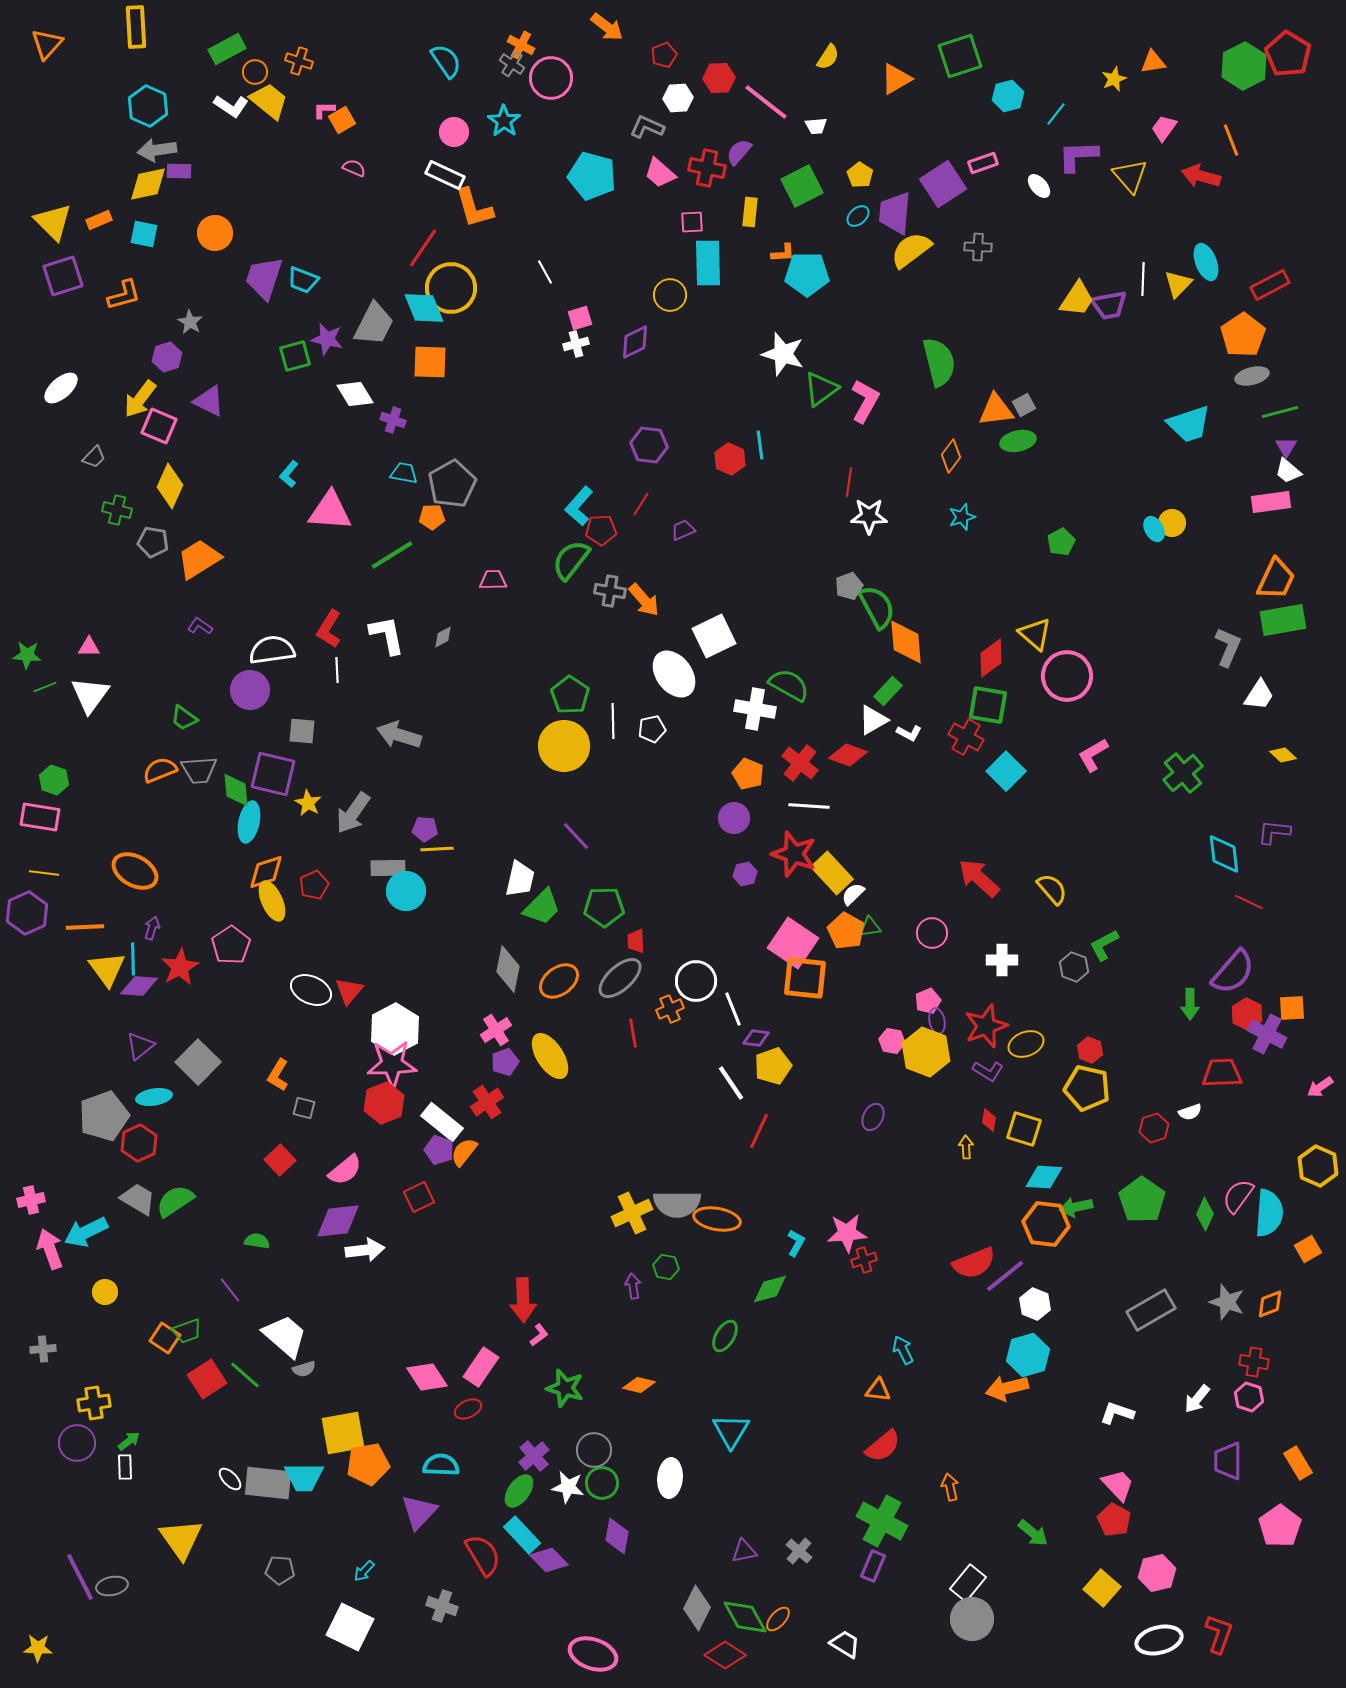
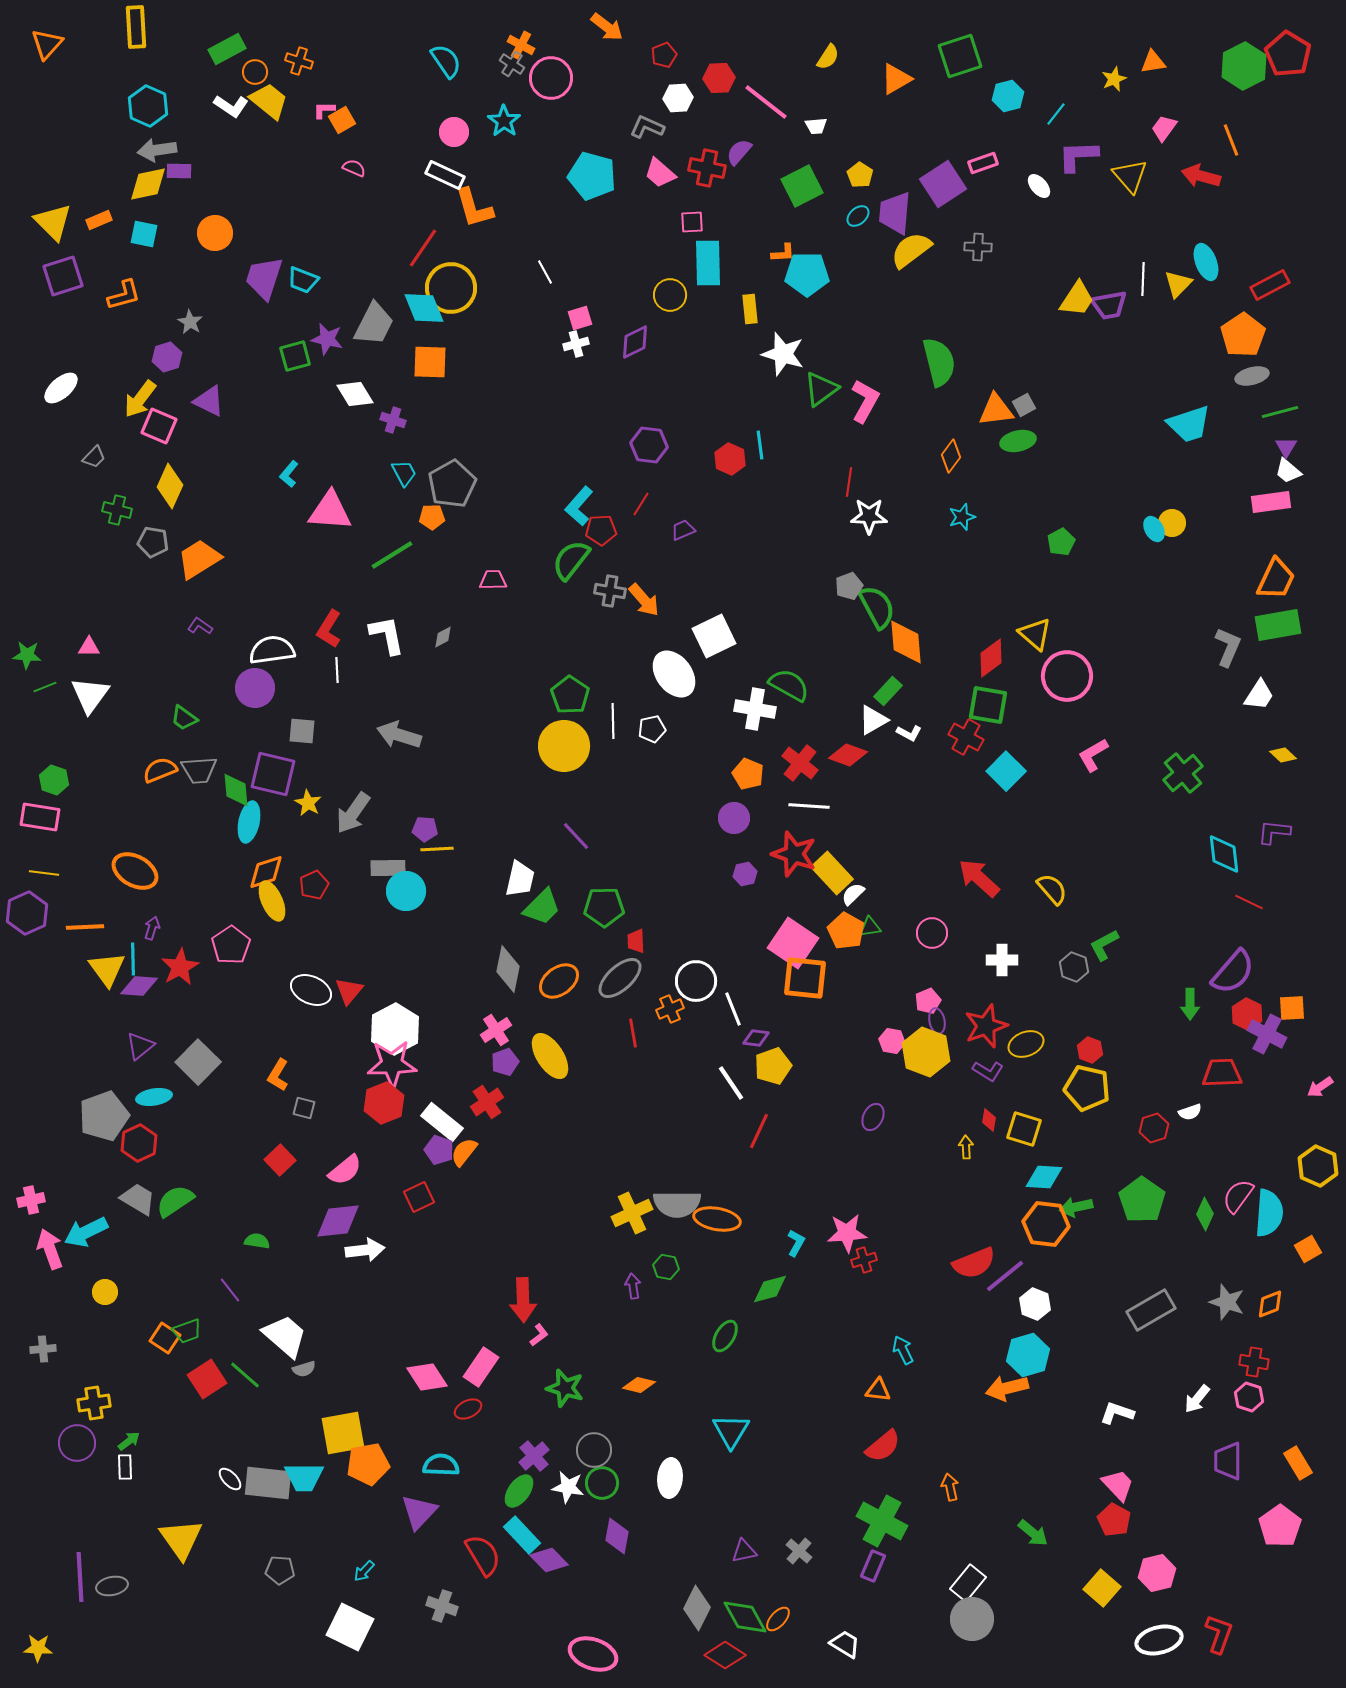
yellow rectangle at (750, 212): moved 97 px down; rotated 12 degrees counterclockwise
cyan trapezoid at (404, 473): rotated 52 degrees clockwise
green rectangle at (1283, 620): moved 5 px left, 5 px down
purple circle at (250, 690): moved 5 px right, 2 px up
purple line at (80, 1577): rotated 24 degrees clockwise
